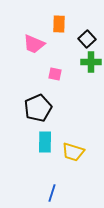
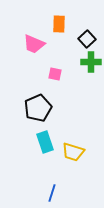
cyan rectangle: rotated 20 degrees counterclockwise
